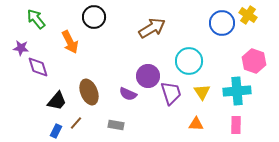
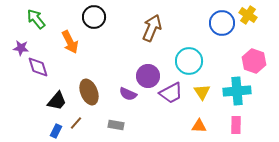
brown arrow: rotated 36 degrees counterclockwise
purple trapezoid: rotated 80 degrees clockwise
orange triangle: moved 3 px right, 2 px down
